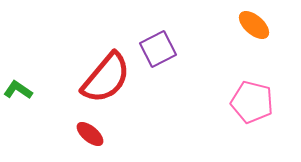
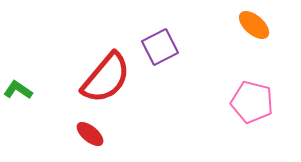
purple square: moved 2 px right, 2 px up
